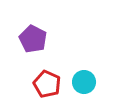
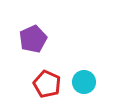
purple pentagon: rotated 20 degrees clockwise
